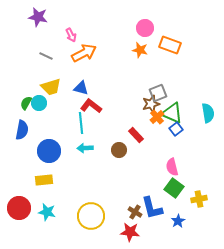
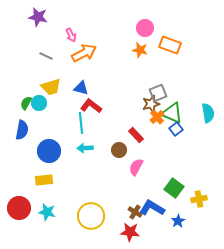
pink semicircle: moved 36 px left; rotated 42 degrees clockwise
blue L-shape: rotated 135 degrees clockwise
